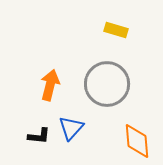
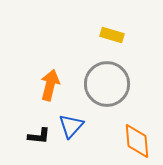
yellow rectangle: moved 4 px left, 5 px down
blue triangle: moved 2 px up
